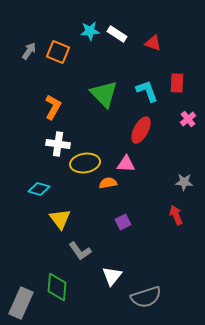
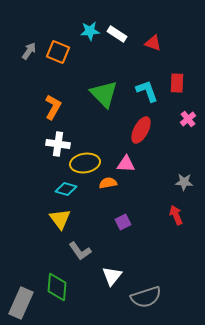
cyan diamond: moved 27 px right
